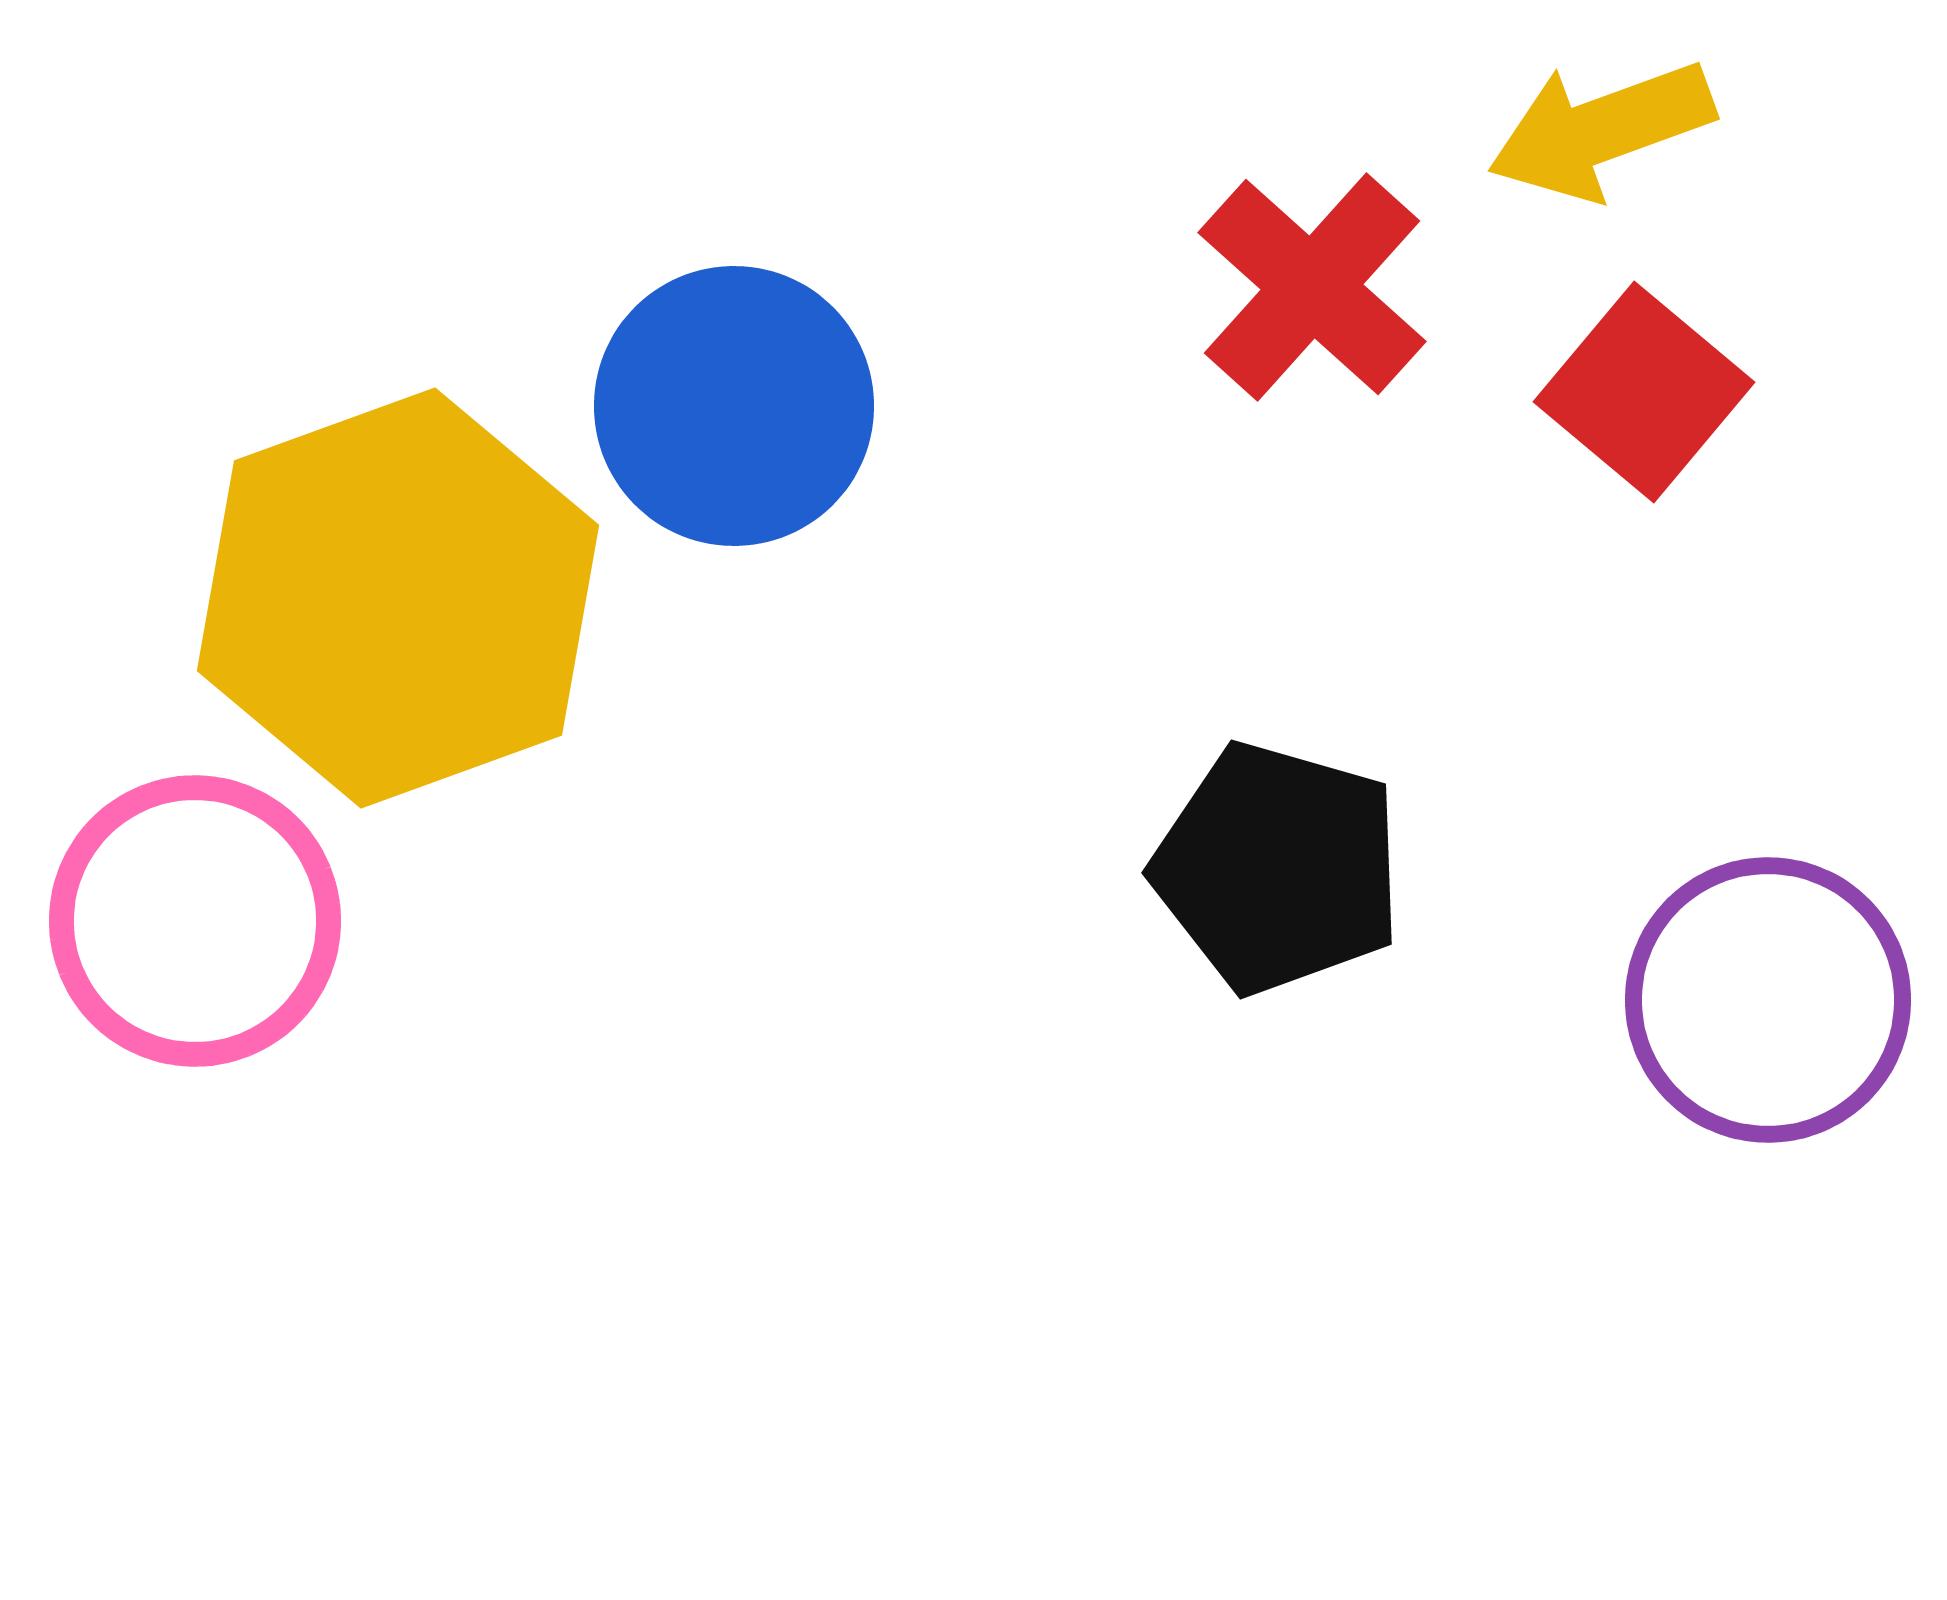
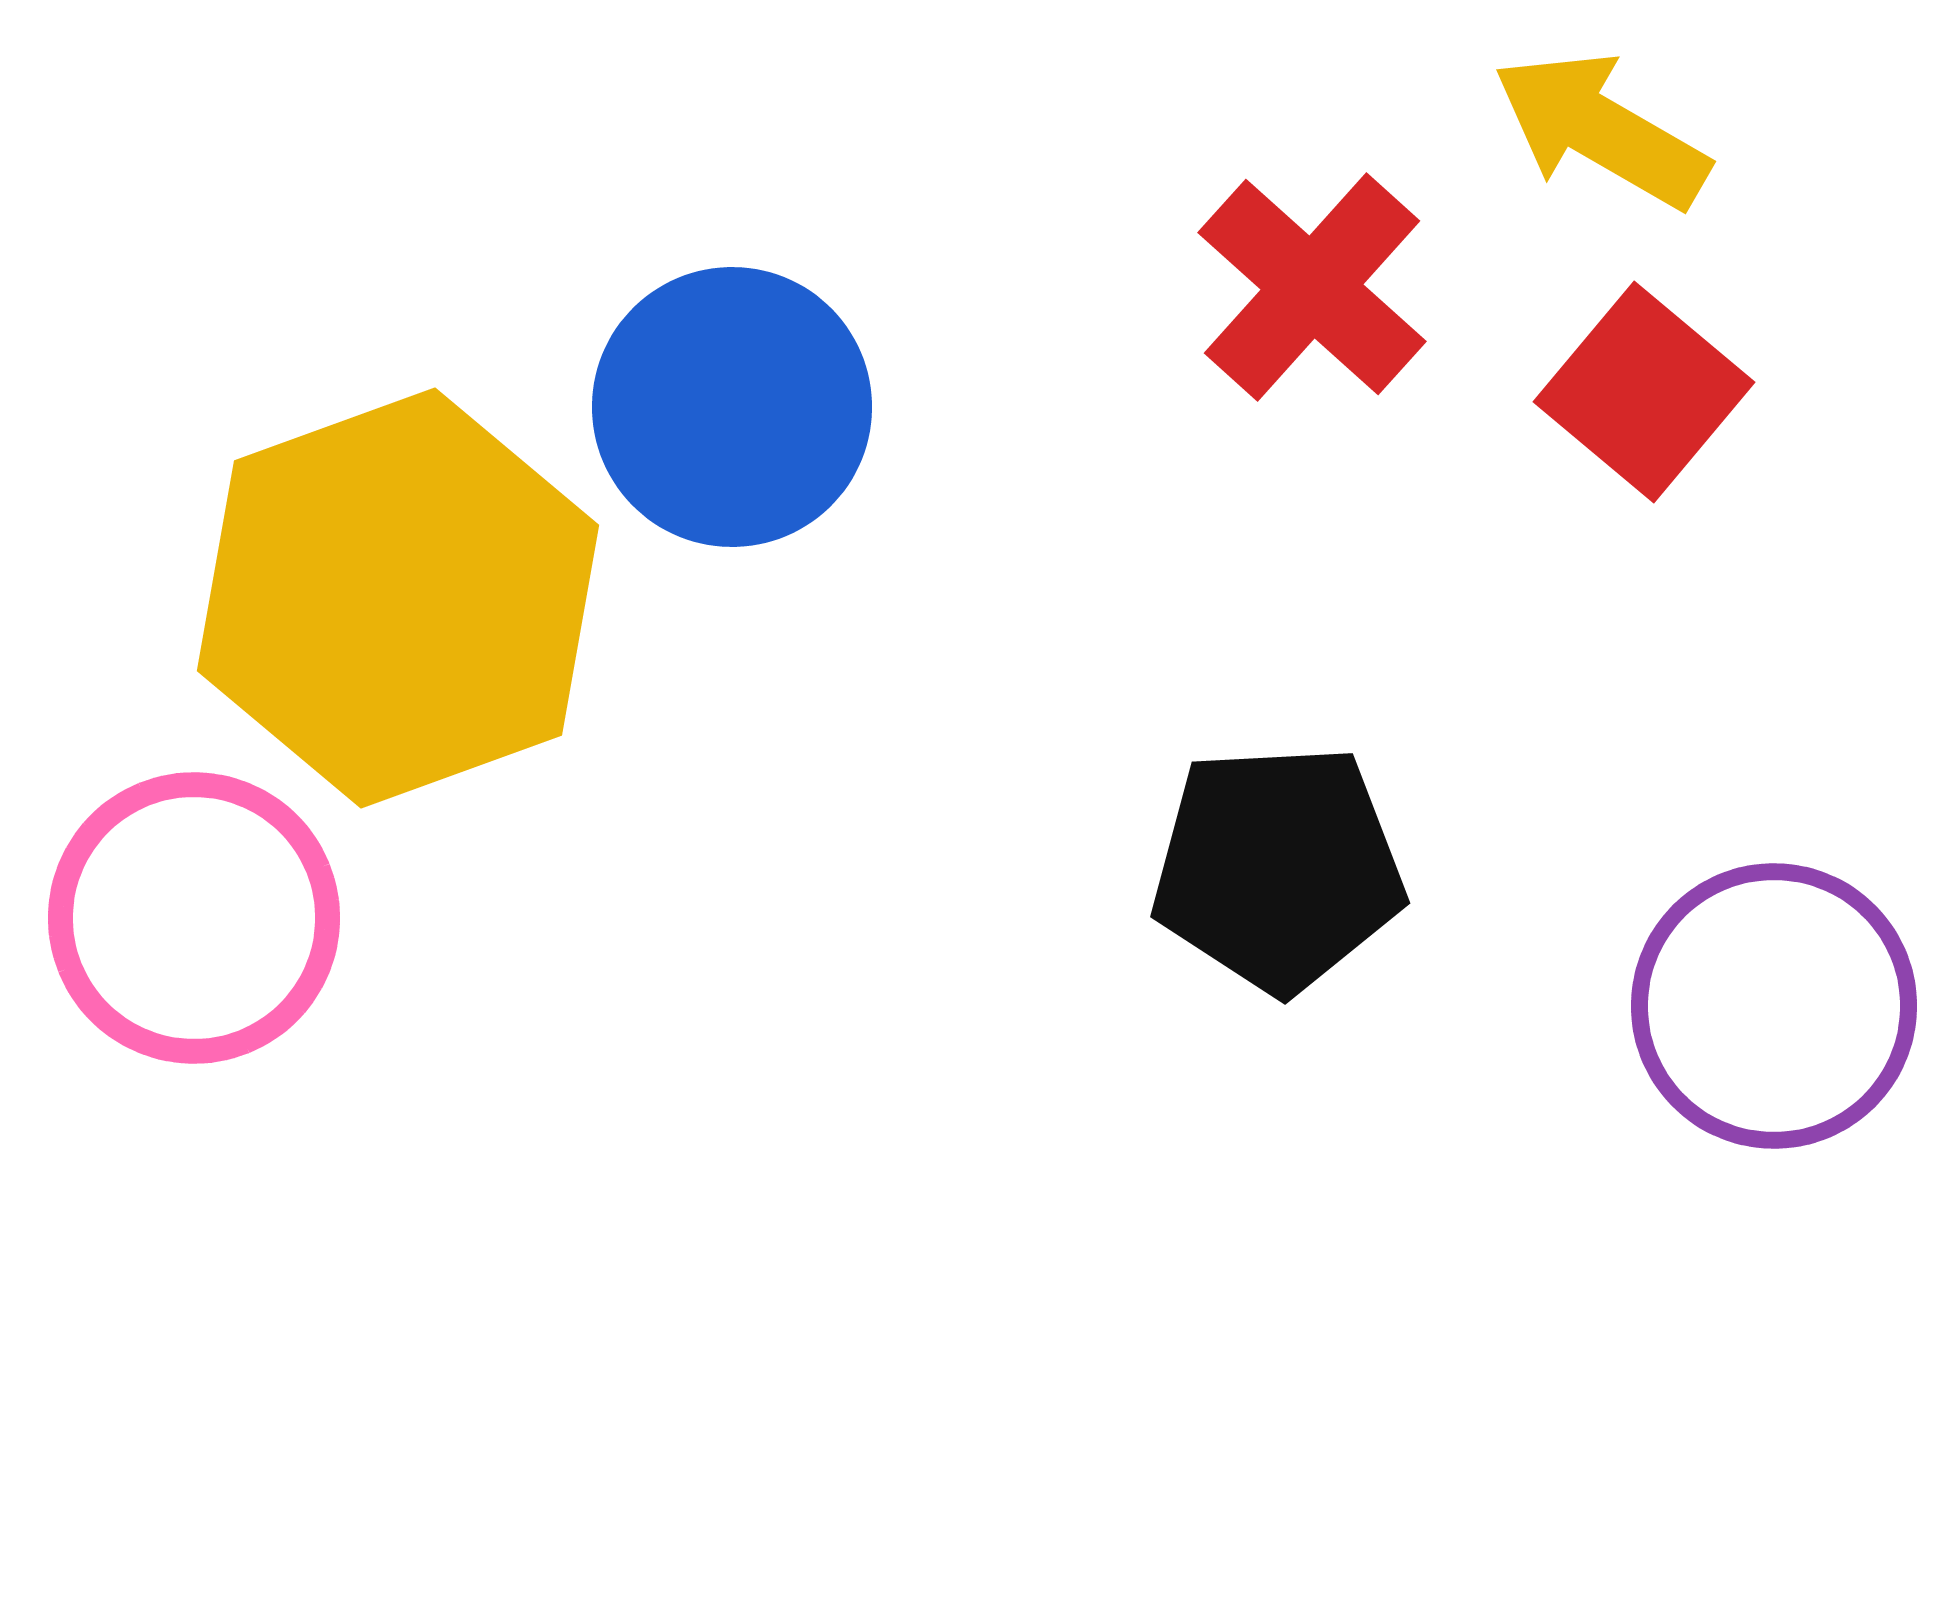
yellow arrow: rotated 50 degrees clockwise
blue circle: moved 2 px left, 1 px down
black pentagon: rotated 19 degrees counterclockwise
pink circle: moved 1 px left, 3 px up
purple circle: moved 6 px right, 6 px down
